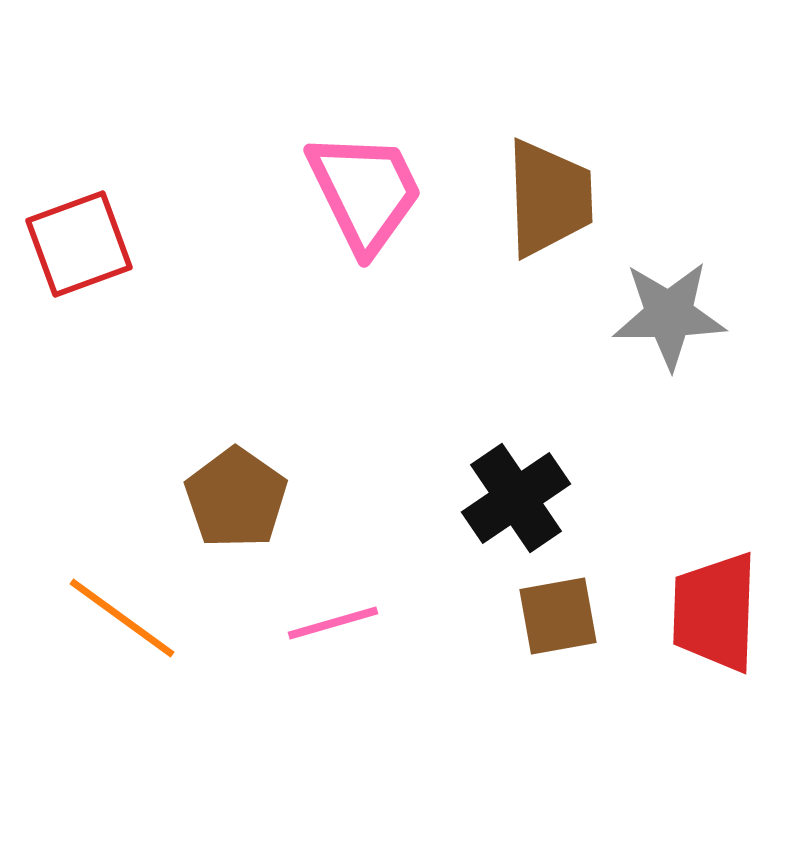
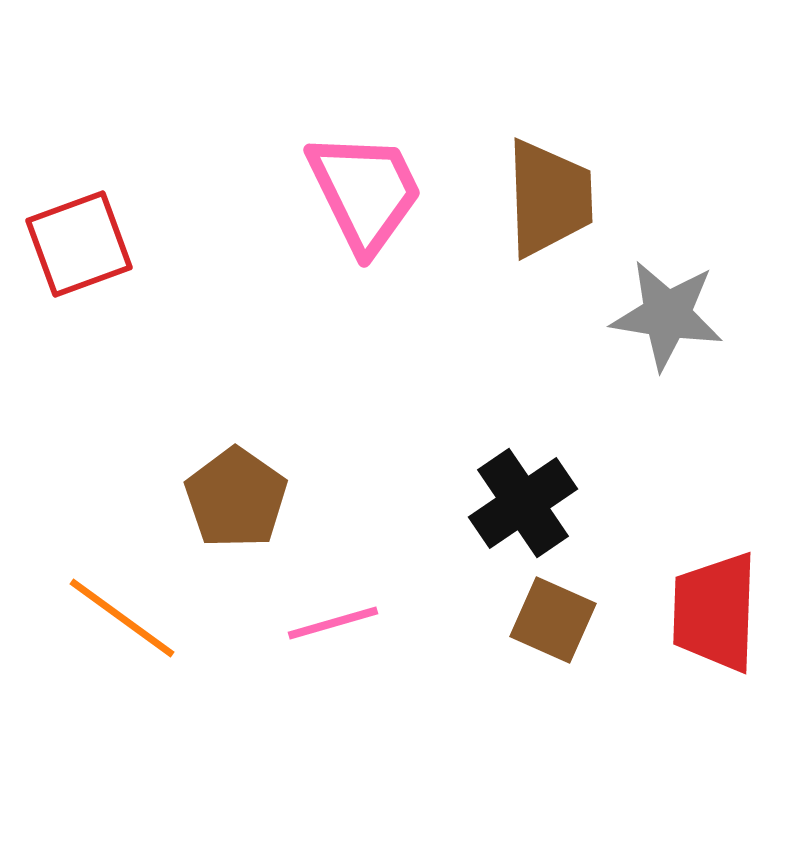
gray star: moved 2 px left; rotated 10 degrees clockwise
black cross: moved 7 px right, 5 px down
brown square: moved 5 px left, 4 px down; rotated 34 degrees clockwise
